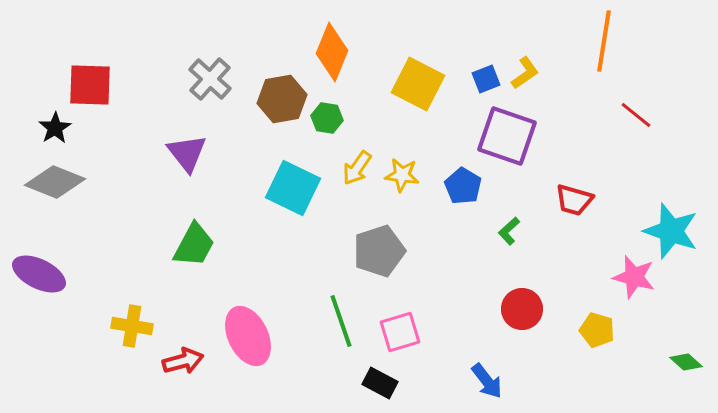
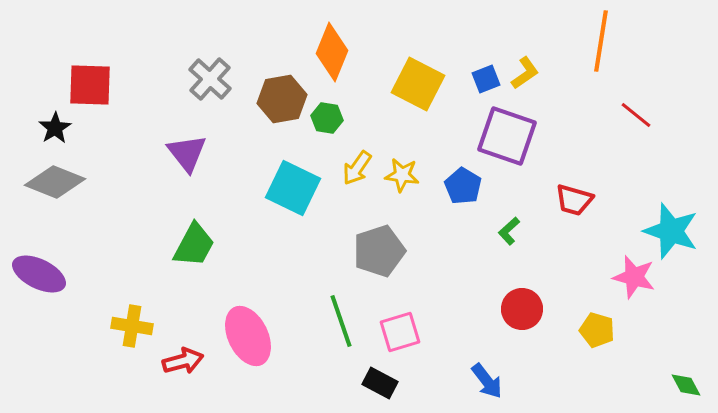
orange line: moved 3 px left
green diamond: moved 23 px down; rotated 20 degrees clockwise
